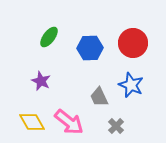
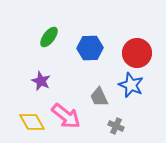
red circle: moved 4 px right, 10 px down
pink arrow: moved 3 px left, 6 px up
gray cross: rotated 21 degrees counterclockwise
